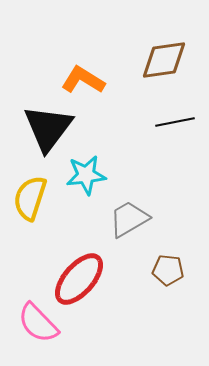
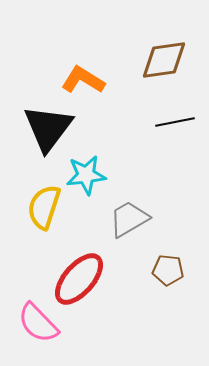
yellow semicircle: moved 14 px right, 9 px down
